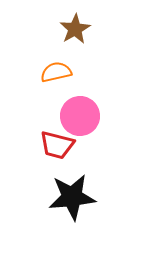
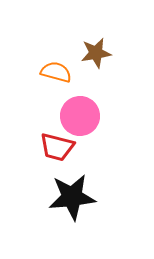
brown star: moved 21 px right, 24 px down; rotated 20 degrees clockwise
orange semicircle: rotated 28 degrees clockwise
red trapezoid: moved 2 px down
